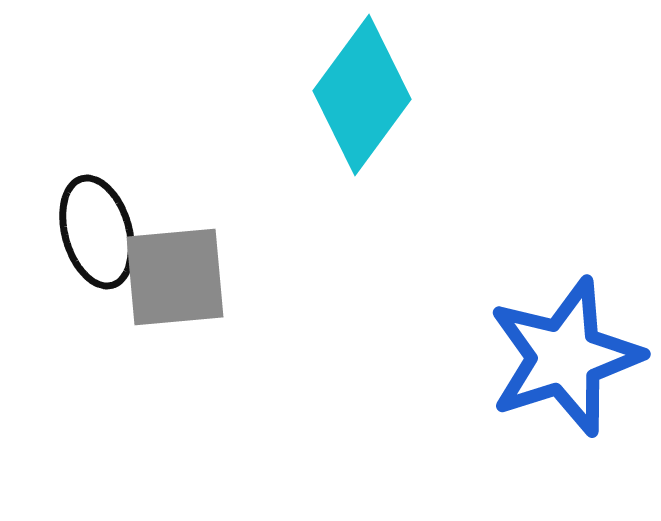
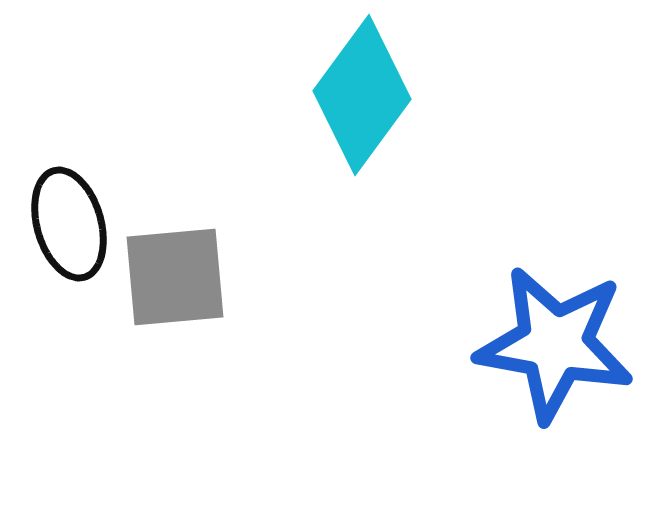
black ellipse: moved 28 px left, 8 px up
blue star: moved 10 px left, 13 px up; rotated 28 degrees clockwise
